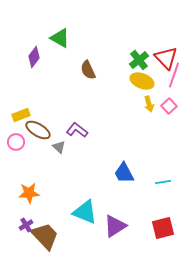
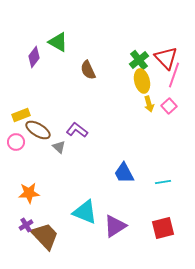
green triangle: moved 2 px left, 4 px down
yellow ellipse: rotated 55 degrees clockwise
